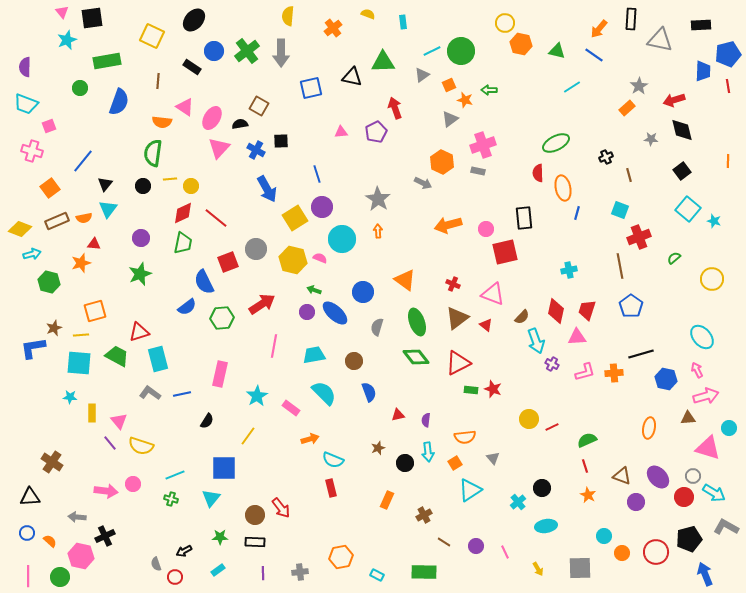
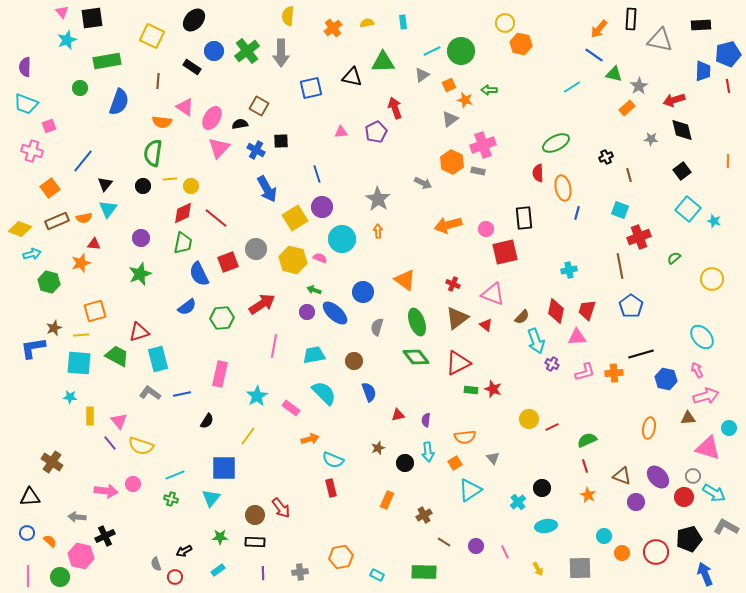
yellow semicircle at (368, 14): moved 1 px left, 9 px down; rotated 32 degrees counterclockwise
green triangle at (557, 51): moved 57 px right, 23 px down
orange hexagon at (442, 162): moved 10 px right
blue semicircle at (204, 282): moved 5 px left, 8 px up
yellow rectangle at (92, 413): moved 2 px left, 3 px down
